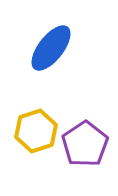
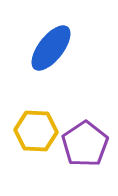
yellow hexagon: rotated 21 degrees clockwise
